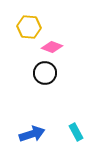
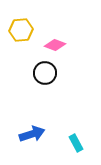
yellow hexagon: moved 8 px left, 3 px down; rotated 10 degrees counterclockwise
pink diamond: moved 3 px right, 2 px up
cyan rectangle: moved 11 px down
